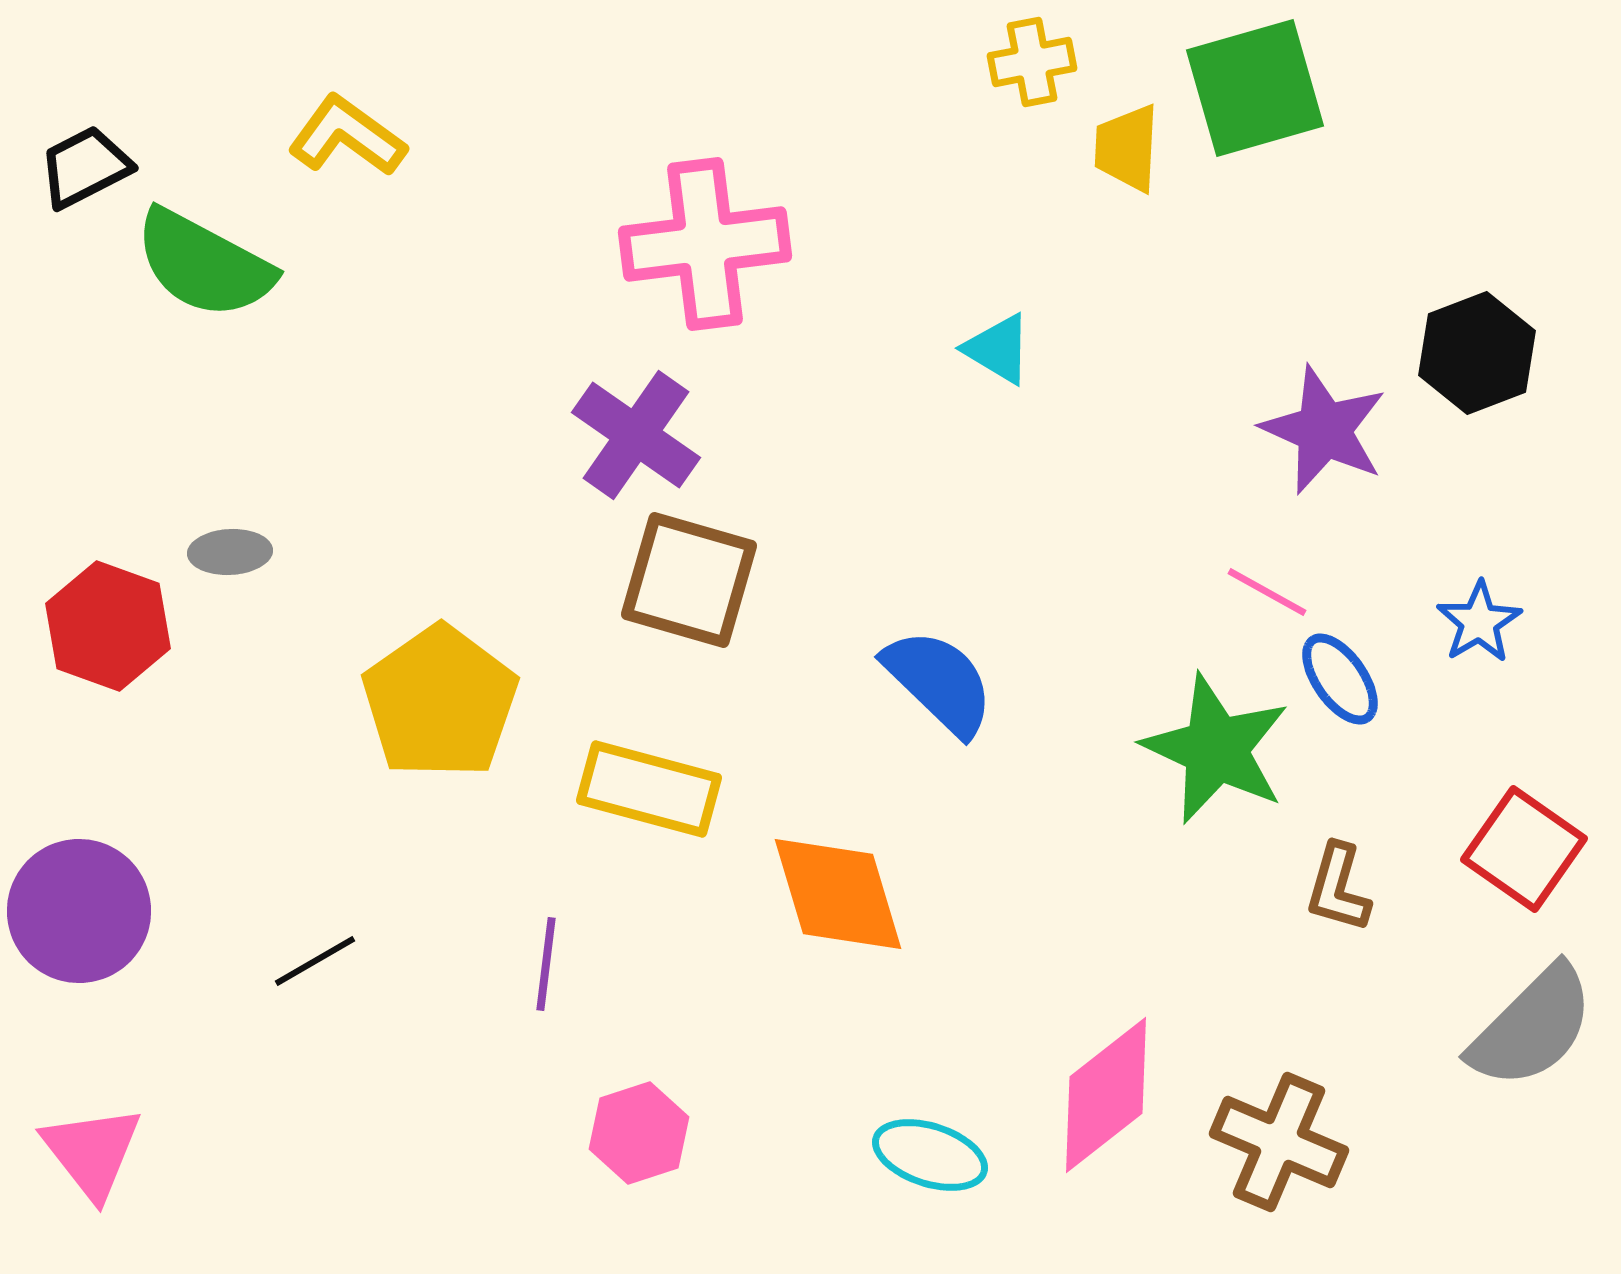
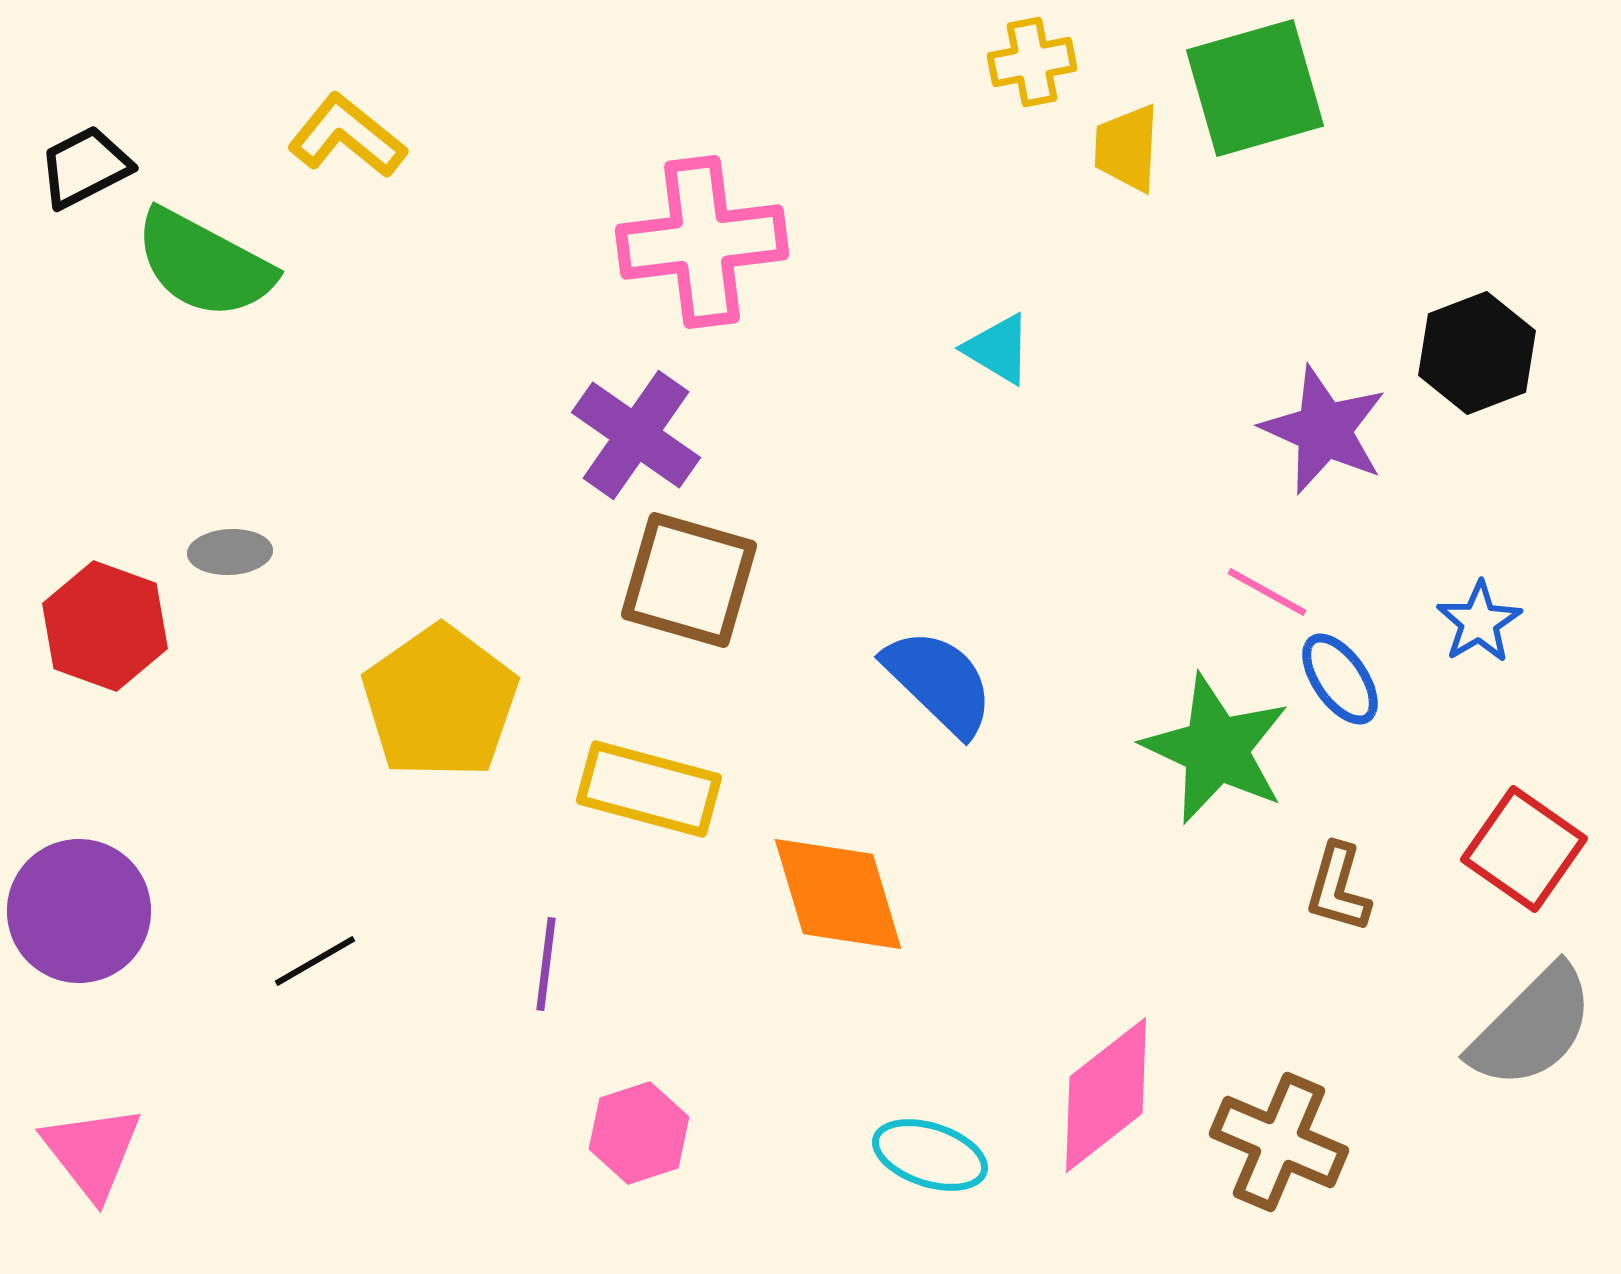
yellow L-shape: rotated 3 degrees clockwise
pink cross: moved 3 px left, 2 px up
red hexagon: moved 3 px left
